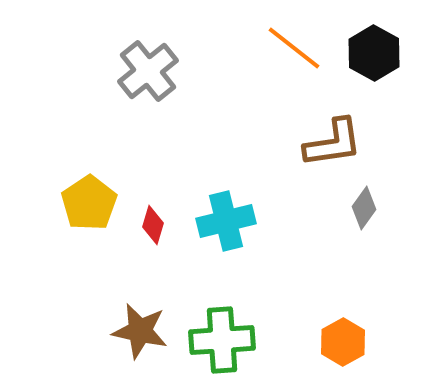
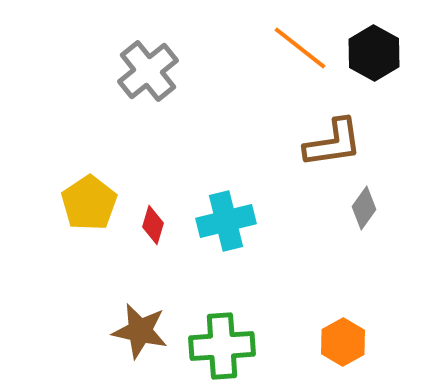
orange line: moved 6 px right
green cross: moved 6 px down
